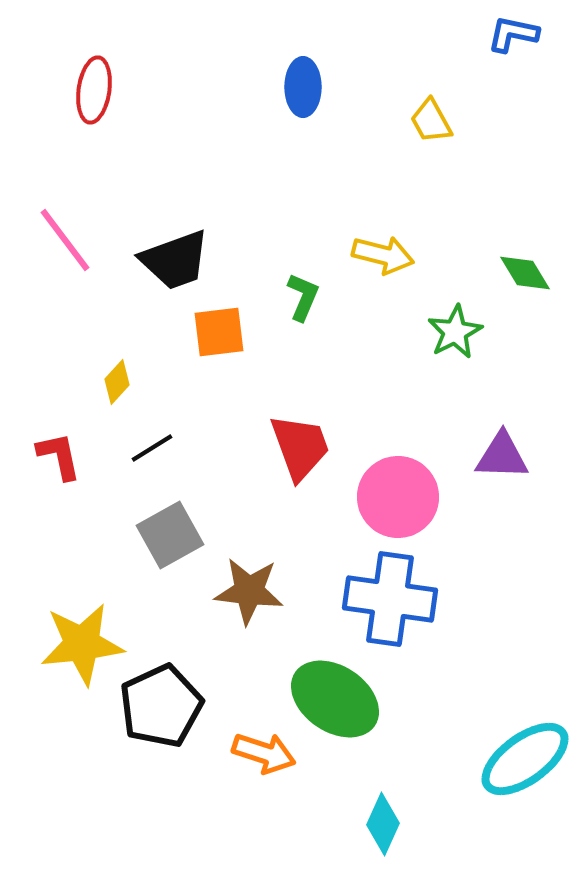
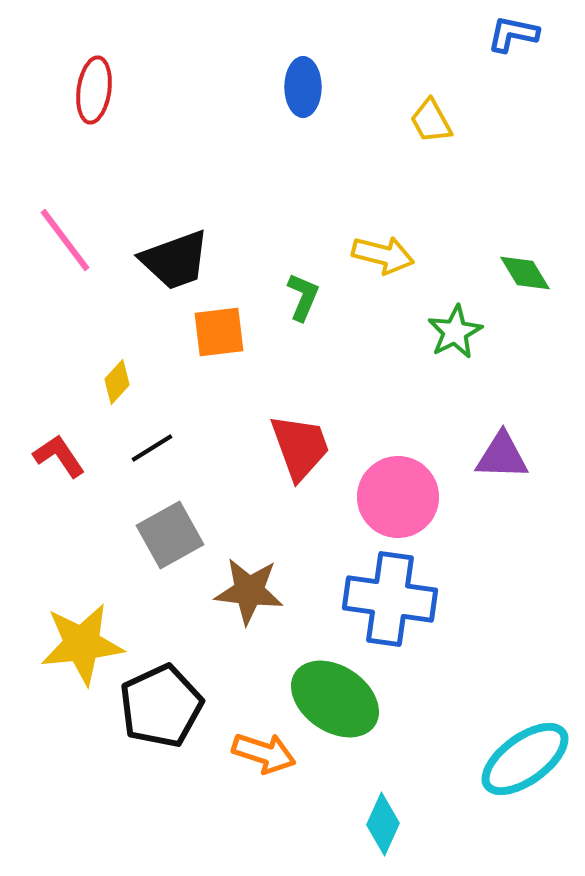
red L-shape: rotated 22 degrees counterclockwise
